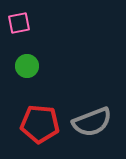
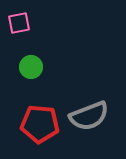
green circle: moved 4 px right, 1 px down
gray semicircle: moved 3 px left, 6 px up
